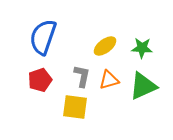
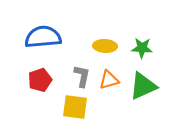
blue semicircle: rotated 66 degrees clockwise
yellow ellipse: rotated 40 degrees clockwise
